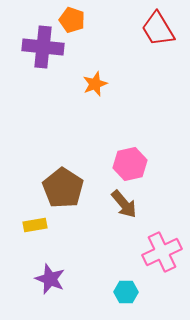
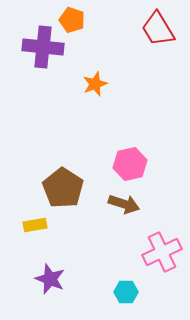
brown arrow: rotated 32 degrees counterclockwise
